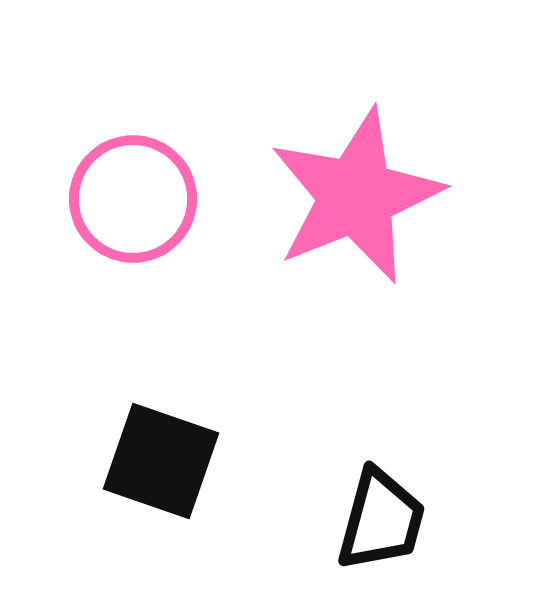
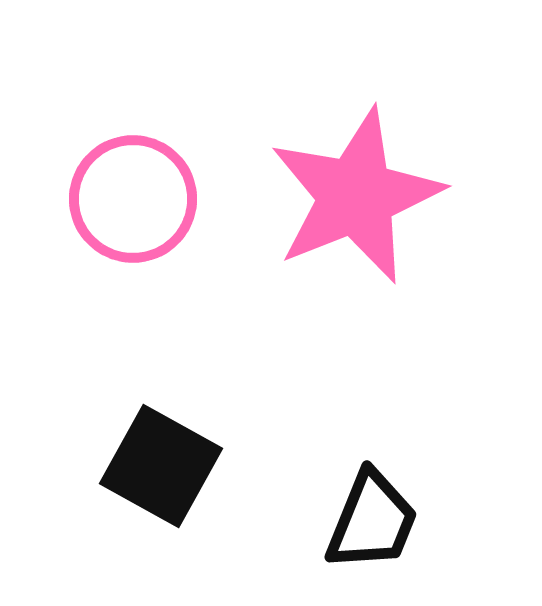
black square: moved 5 px down; rotated 10 degrees clockwise
black trapezoid: moved 9 px left, 1 px down; rotated 7 degrees clockwise
